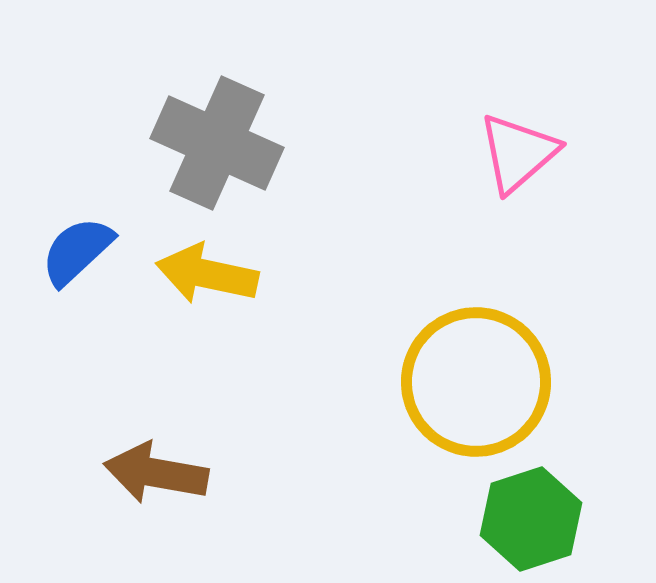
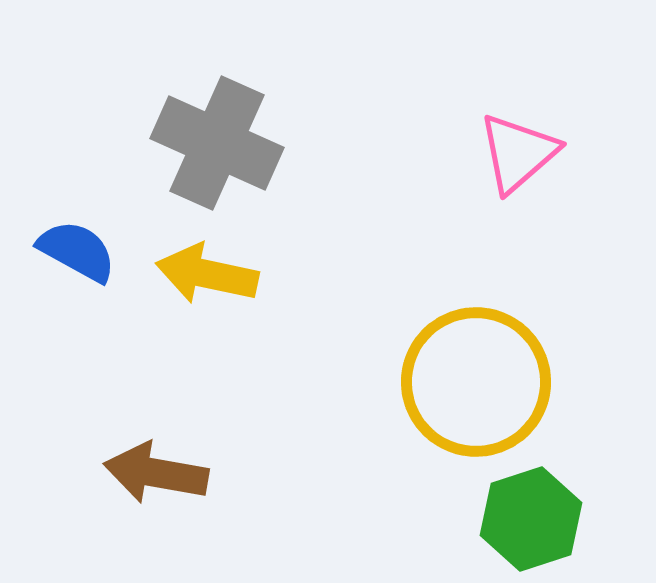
blue semicircle: rotated 72 degrees clockwise
